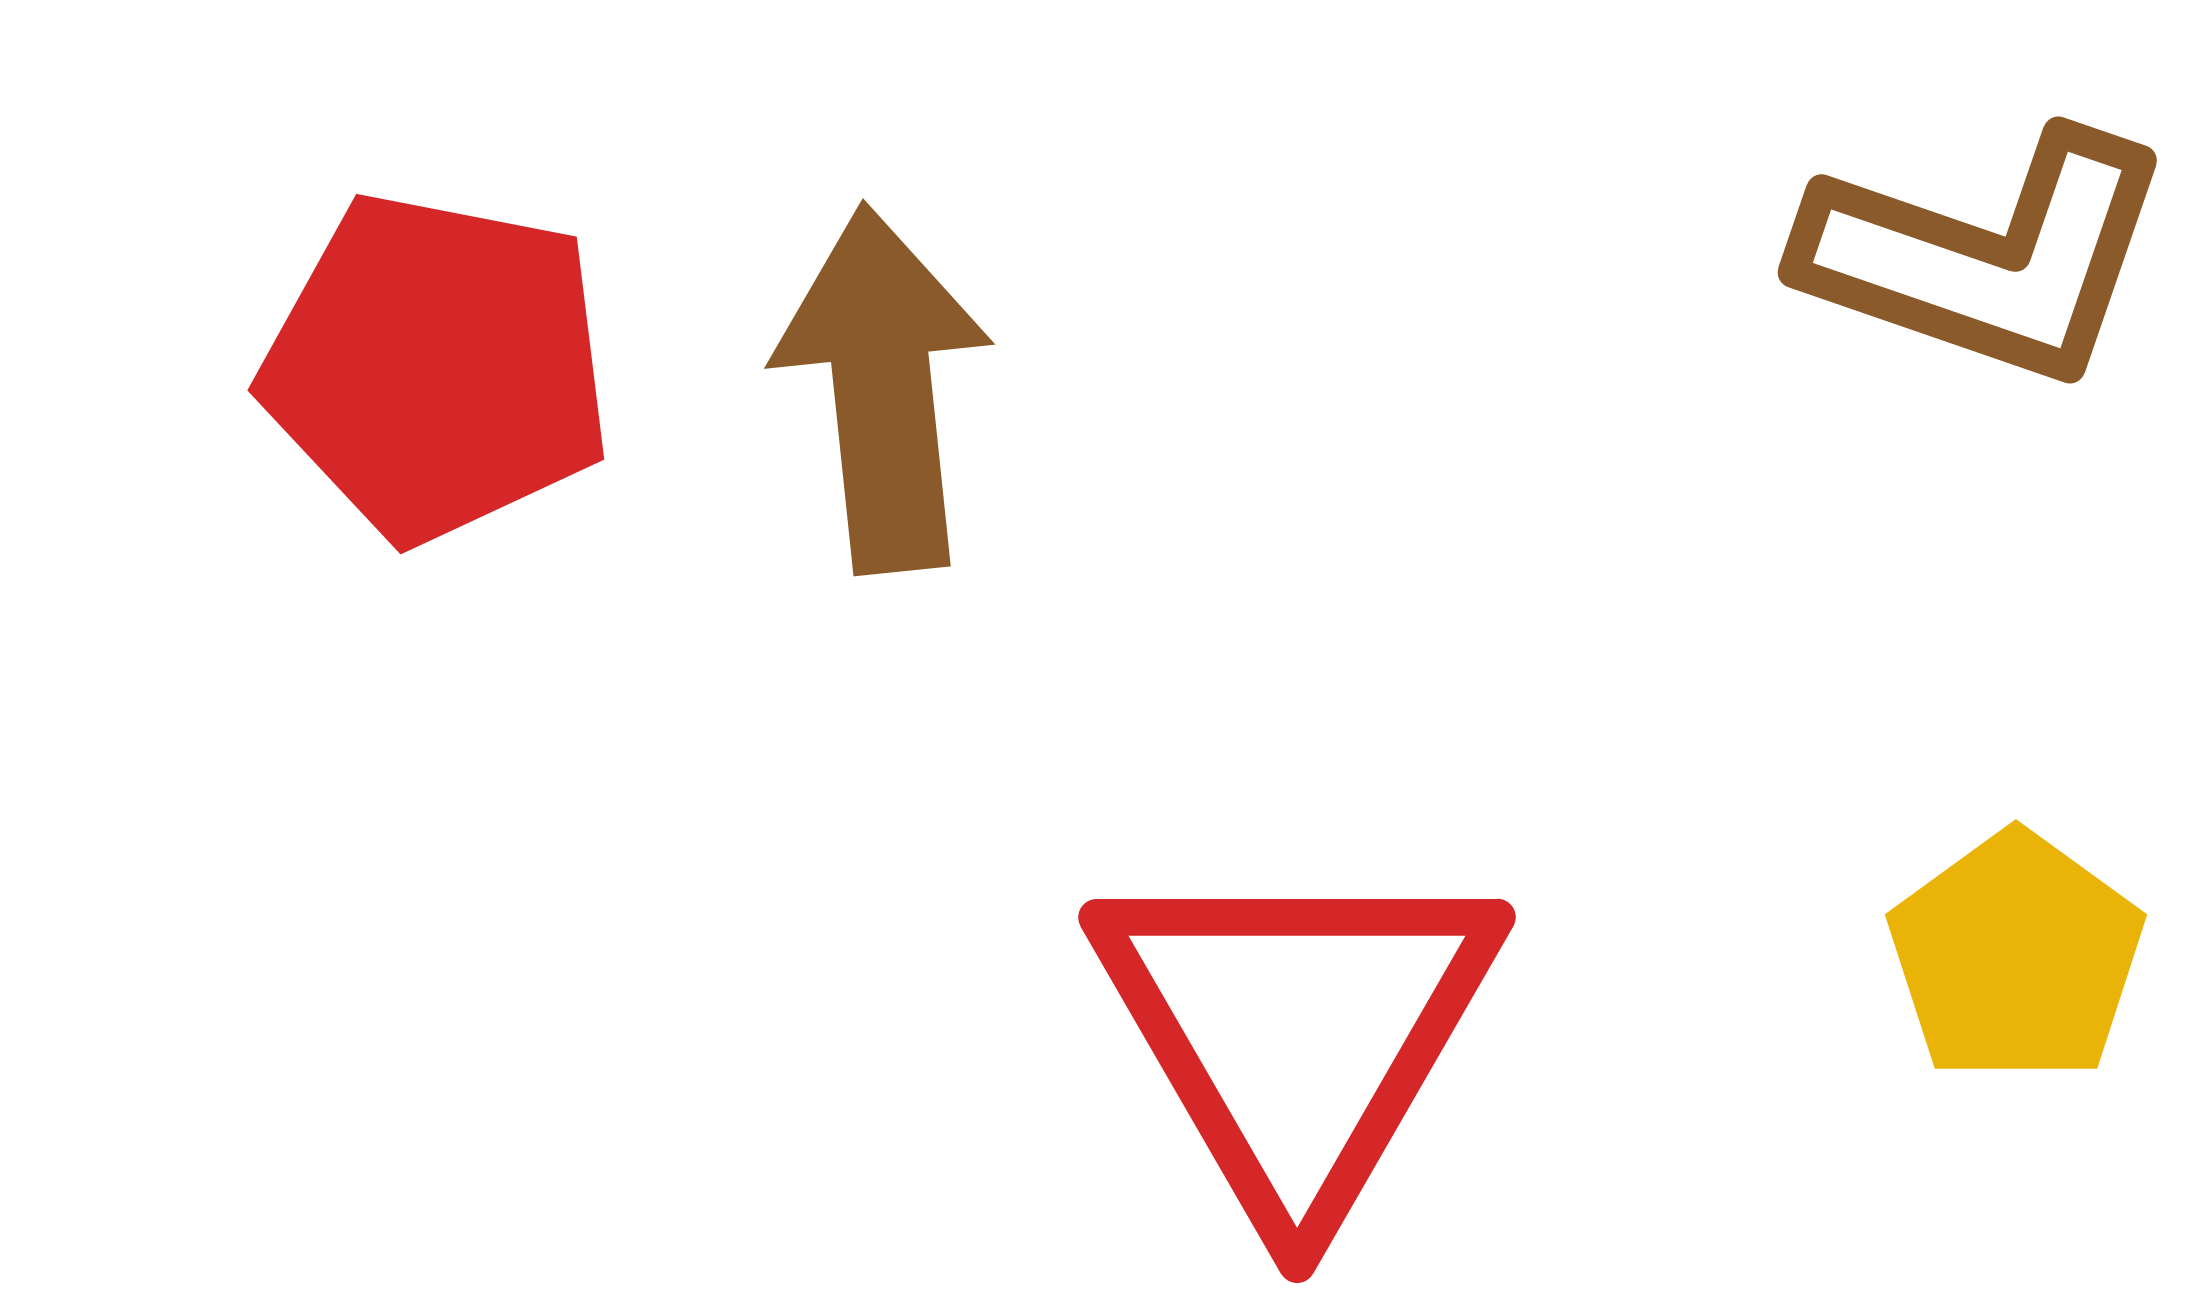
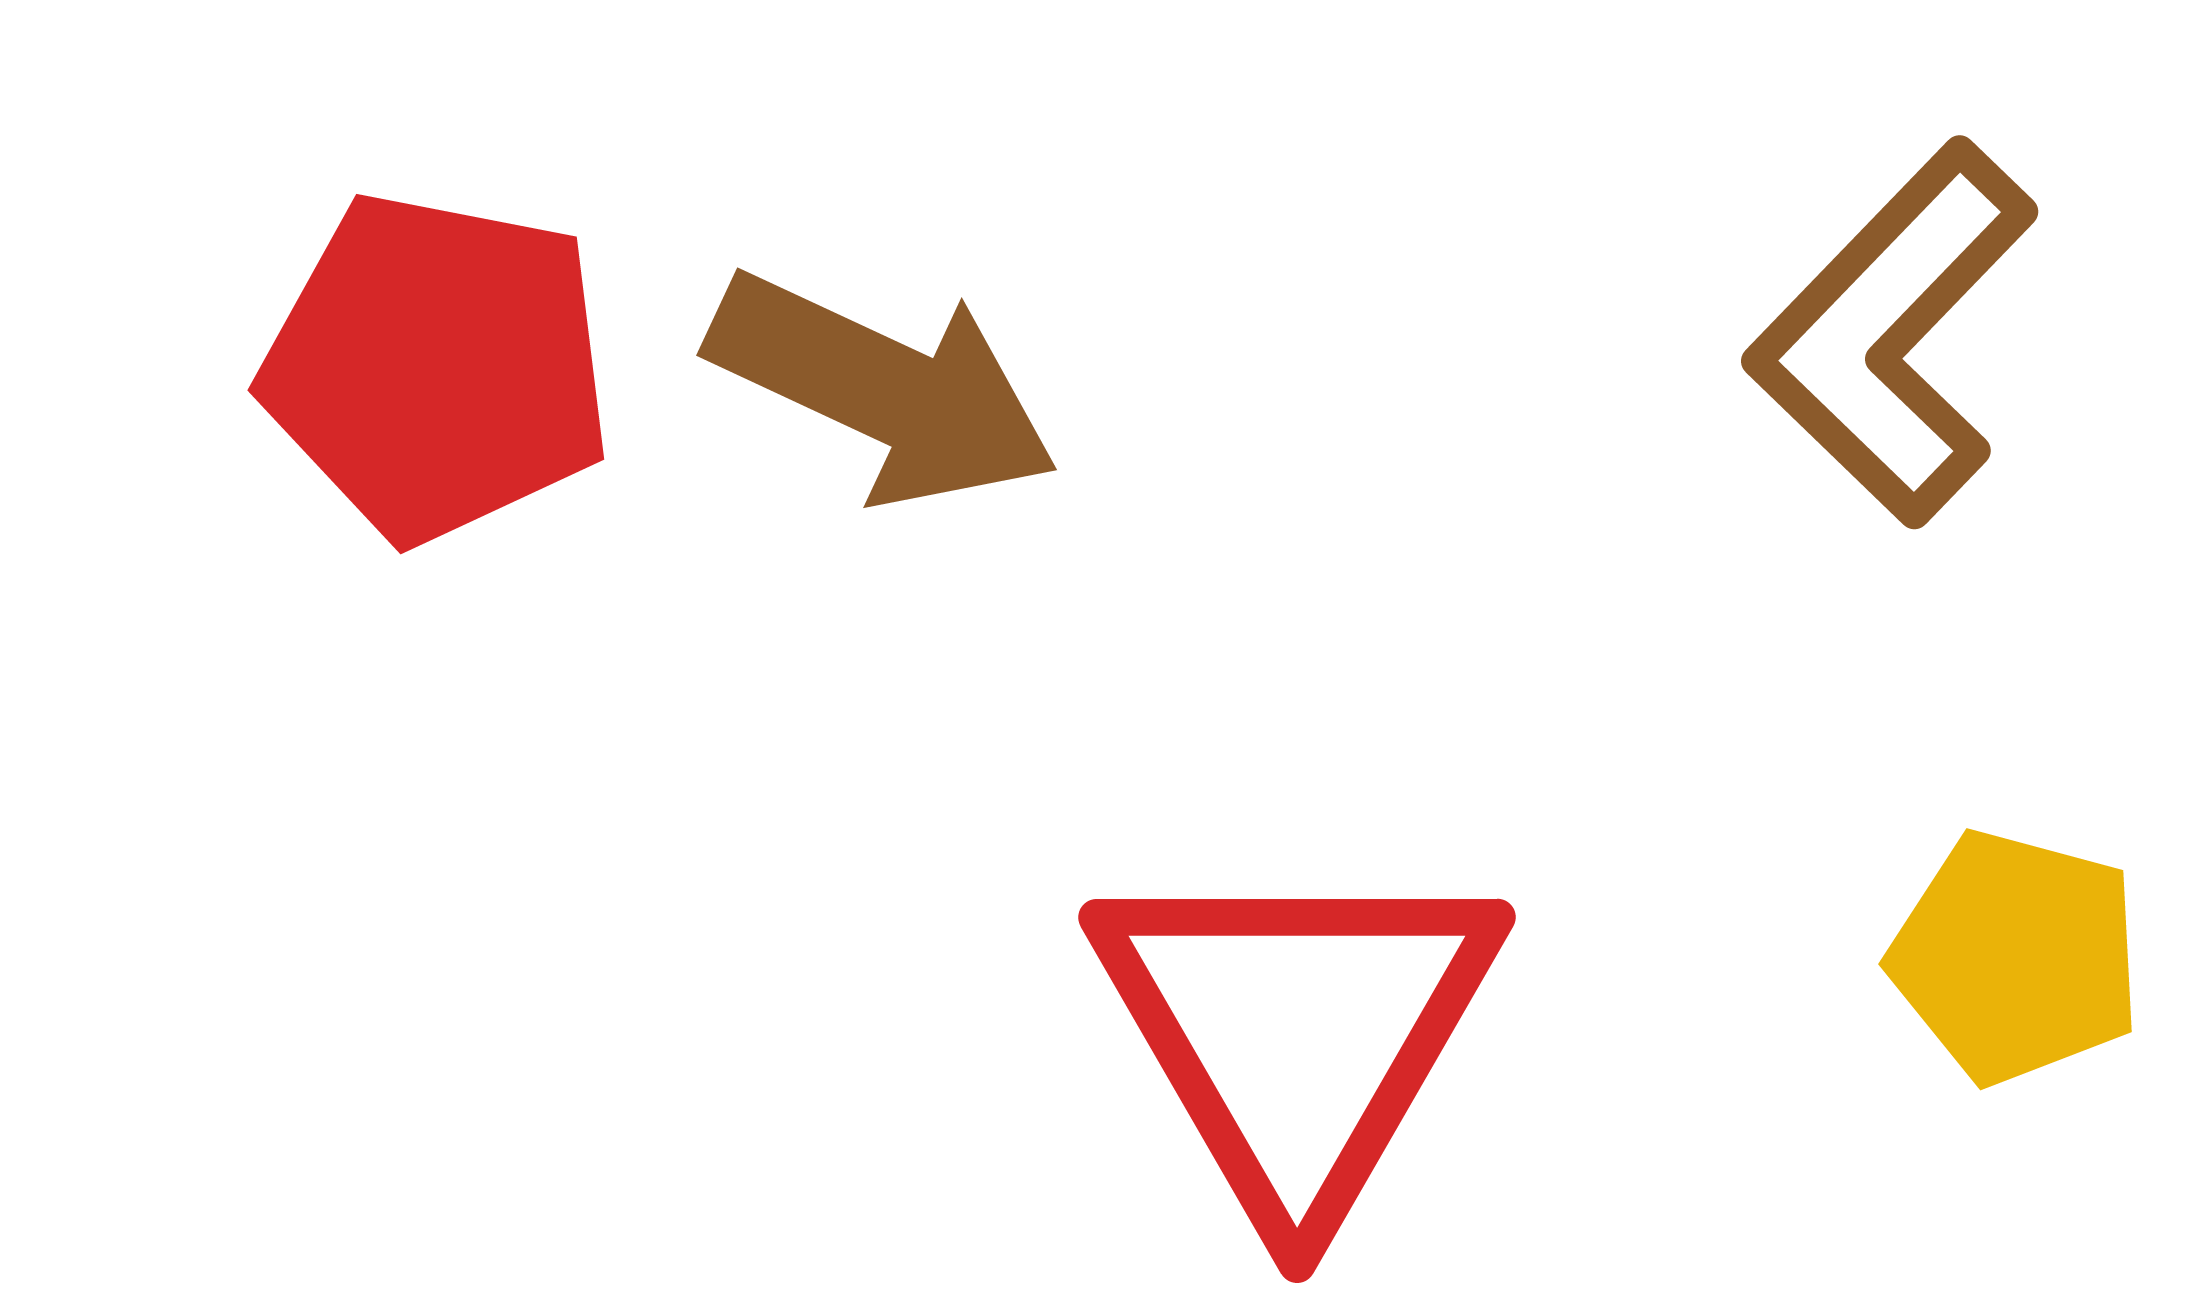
brown L-shape: moved 95 px left, 76 px down; rotated 115 degrees clockwise
brown arrow: rotated 121 degrees clockwise
yellow pentagon: rotated 21 degrees counterclockwise
